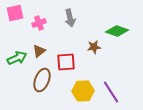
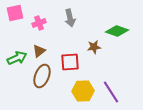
red square: moved 4 px right
brown ellipse: moved 4 px up
